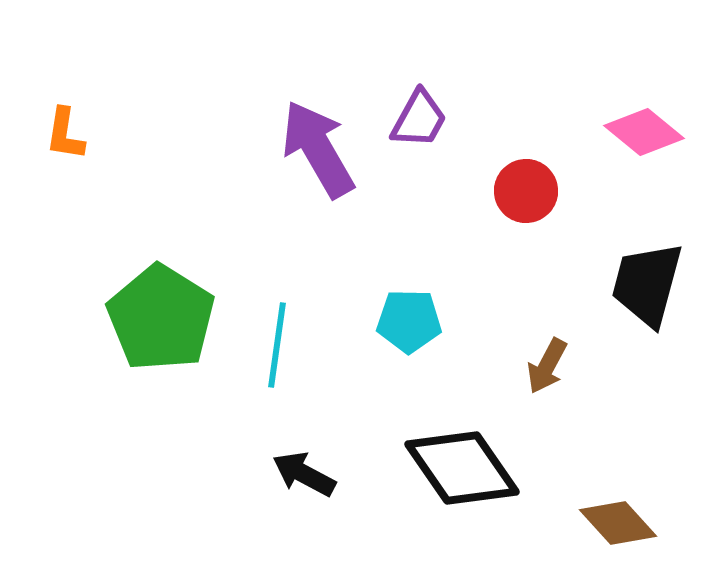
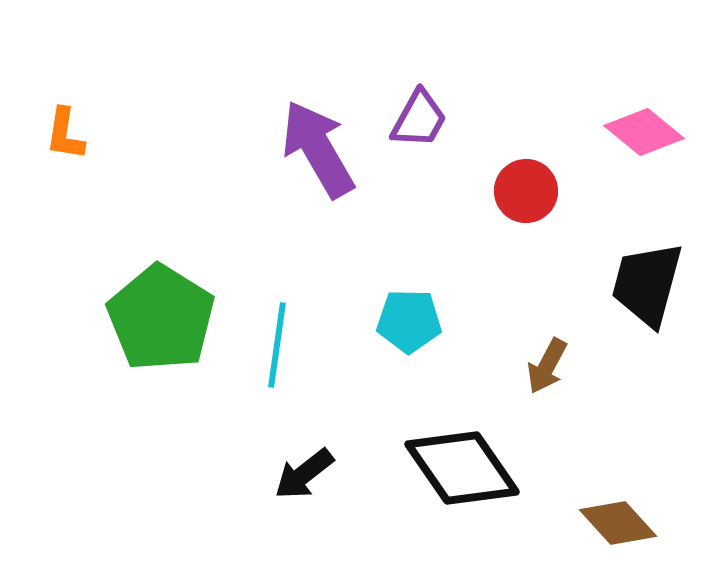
black arrow: rotated 66 degrees counterclockwise
